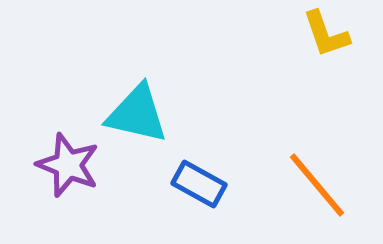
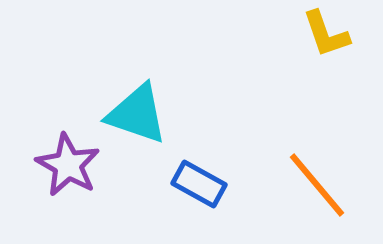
cyan triangle: rotated 6 degrees clockwise
purple star: rotated 8 degrees clockwise
